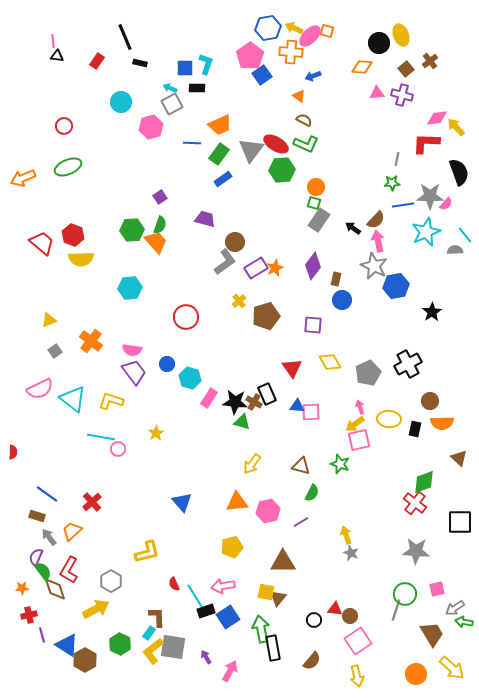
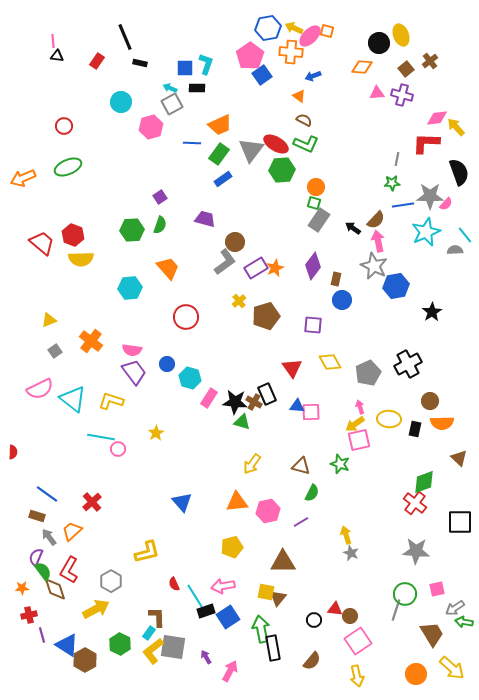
orange trapezoid at (156, 242): moved 12 px right, 26 px down
